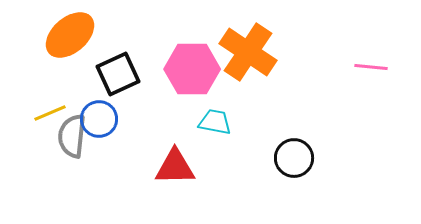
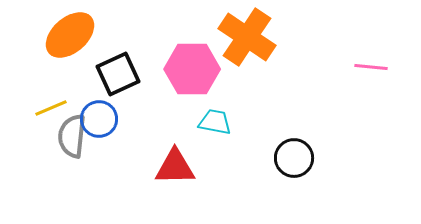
orange cross: moved 1 px left, 15 px up
yellow line: moved 1 px right, 5 px up
